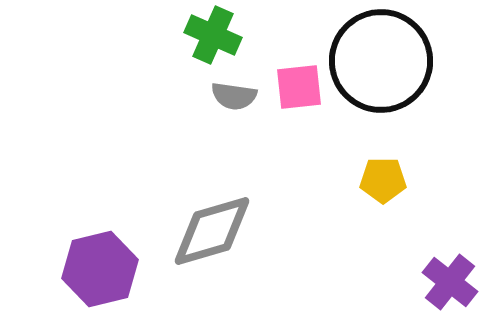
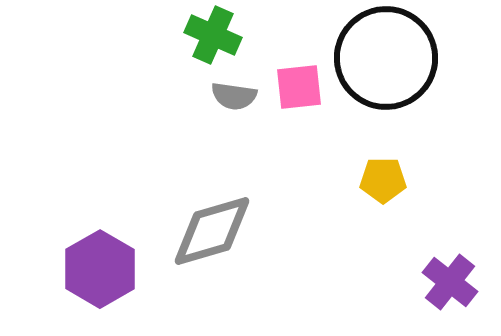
black circle: moved 5 px right, 3 px up
purple hexagon: rotated 16 degrees counterclockwise
